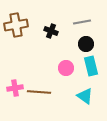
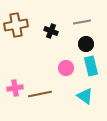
brown line: moved 1 px right, 2 px down; rotated 15 degrees counterclockwise
